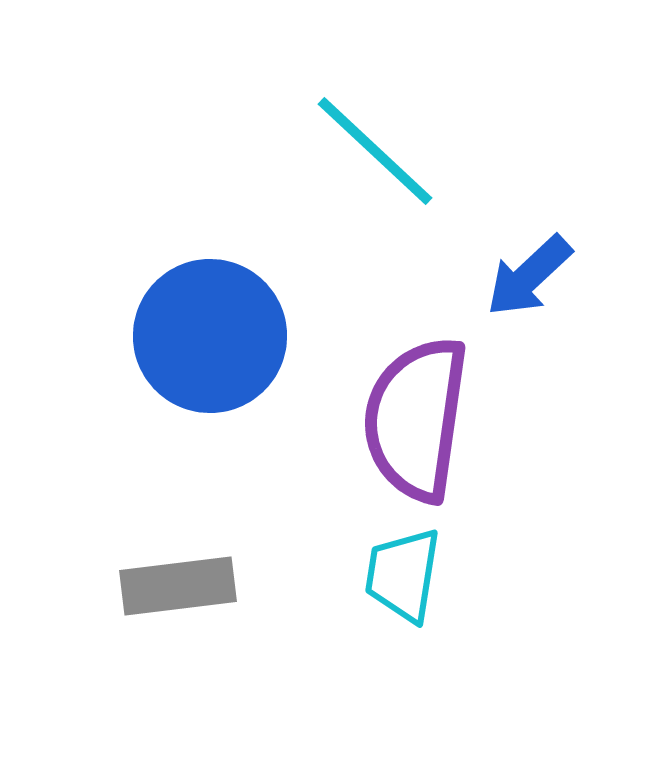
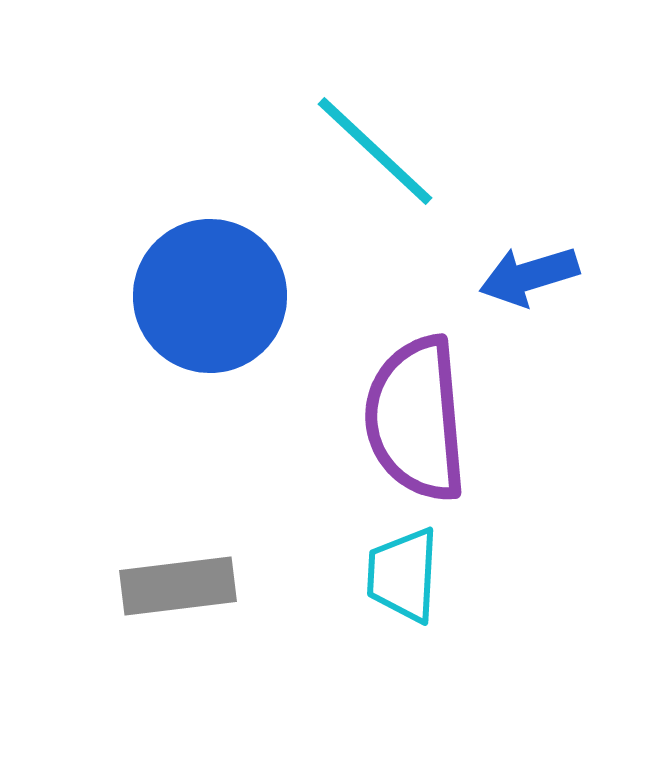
blue arrow: rotated 26 degrees clockwise
blue circle: moved 40 px up
purple semicircle: rotated 13 degrees counterclockwise
cyan trapezoid: rotated 6 degrees counterclockwise
